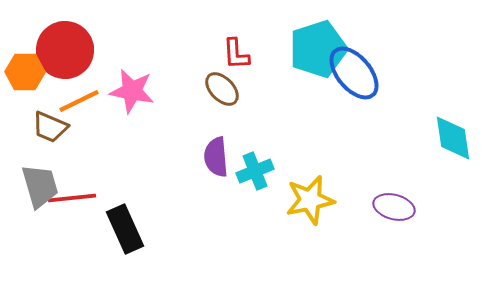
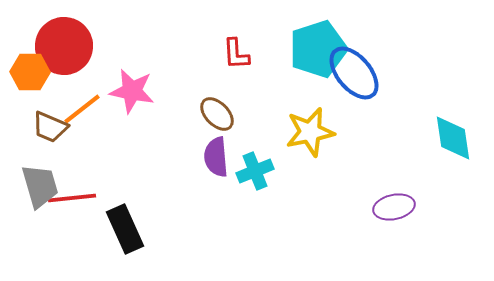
red circle: moved 1 px left, 4 px up
orange hexagon: moved 5 px right
brown ellipse: moved 5 px left, 25 px down
orange line: moved 3 px right, 8 px down; rotated 12 degrees counterclockwise
yellow star: moved 68 px up
purple ellipse: rotated 27 degrees counterclockwise
